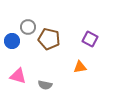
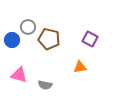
blue circle: moved 1 px up
pink triangle: moved 1 px right, 1 px up
